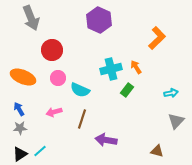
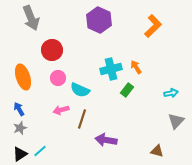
orange L-shape: moved 4 px left, 12 px up
orange ellipse: rotated 50 degrees clockwise
pink arrow: moved 7 px right, 2 px up
gray star: rotated 16 degrees counterclockwise
